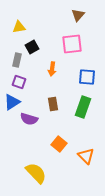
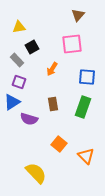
gray rectangle: rotated 56 degrees counterclockwise
orange arrow: rotated 24 degrees clockwise
